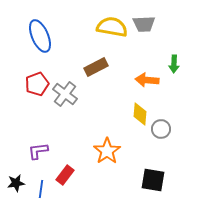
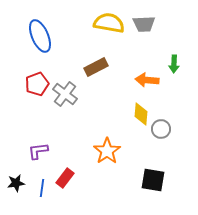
yellow semicircle: moved 3 px left, 4 px up
yellow diamond: moved 1 px right
red rectangle: moved 3 px down
blue line: moved 1 px right, 1 px up
